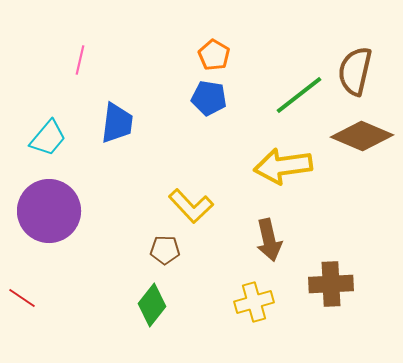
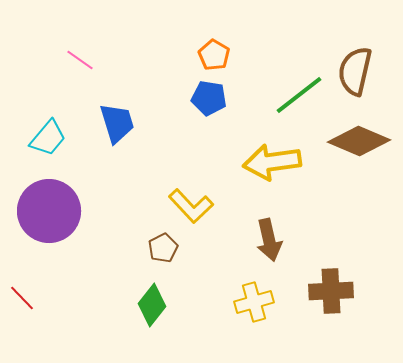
pink line: rotated 68 degrees counterclockwise
blue trapezoid: rotated 24 degrees counterclockwise
brown diamond: moved 3 px left, 5 px down
yellow arrow: moved 11 px left, 4 px up
brown pentagon: moved 2 px left, 2 px up; rotated 28 degrees counterclockwise
brown cross: moved 7 px down
red line: rotated 12 degrees clockwise
